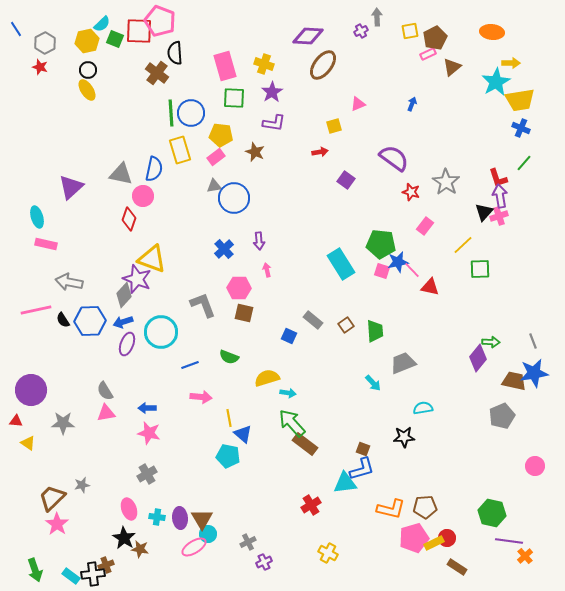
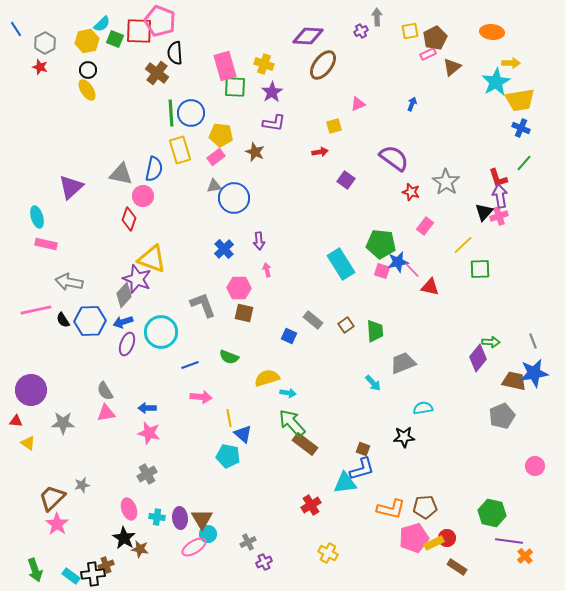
green square at (234, 98): moved 1 px right, 11 px up
